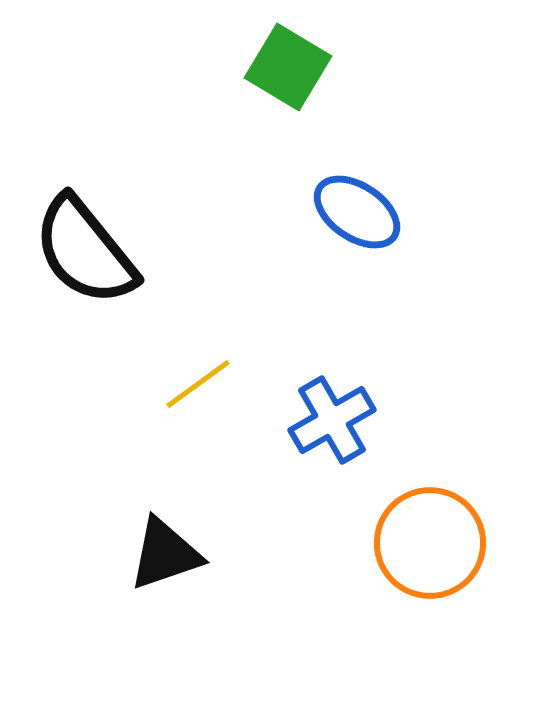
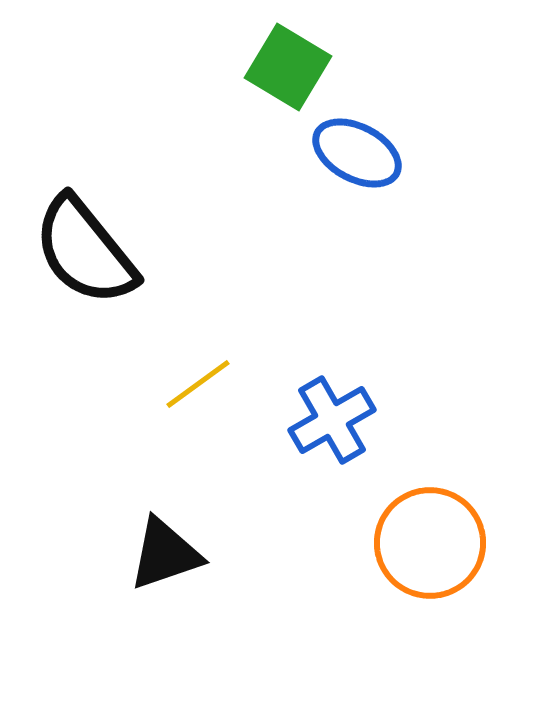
blue ellipse: moved 59 px up; rotated 6 degrees counterclockwise
